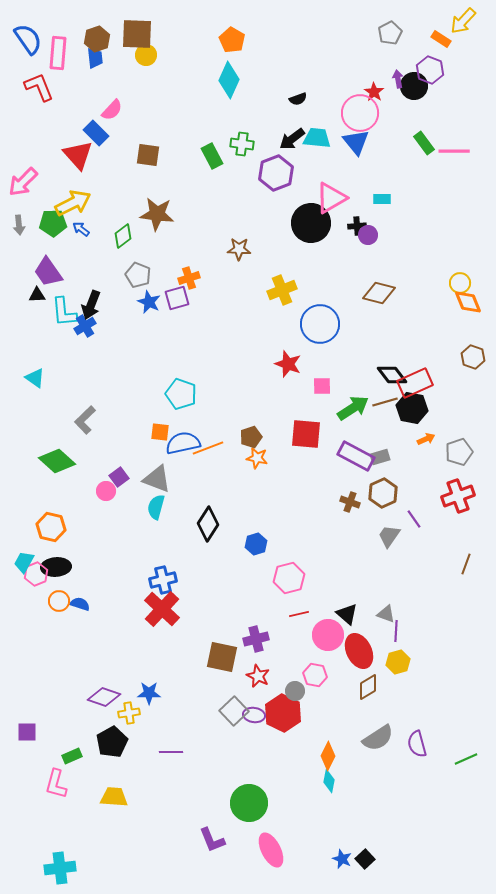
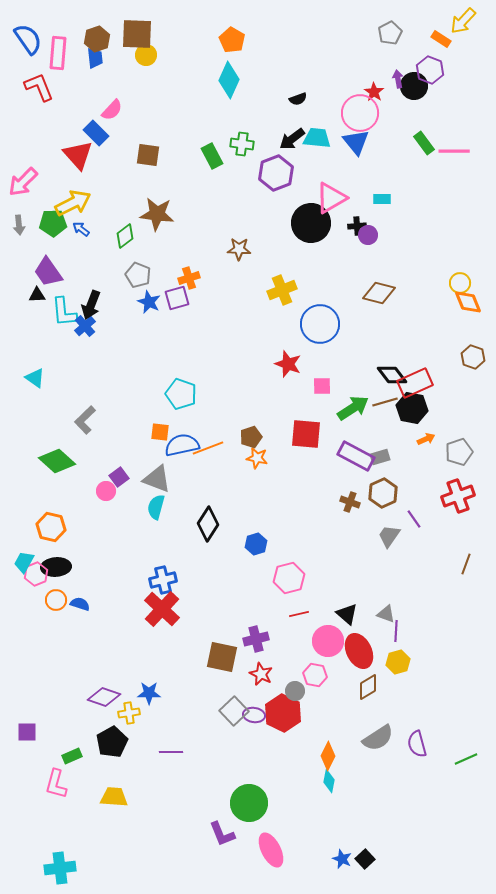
green diamond at (123, 236): moved 2 px right
blue cross at (85, 326): rotated 10 degrees counterclockwise
blue semicircle at (183, 443): moved 1 px left, 2 px down
orange circle at (59, 601): moved 3 px left, 1 px up
pink circle at (328, 635): moved 6 px down
red star at (258, 676): moved 3 px right, 2 px up
purple L-shape at (212, 840): moved 10 px right, 6 px up
